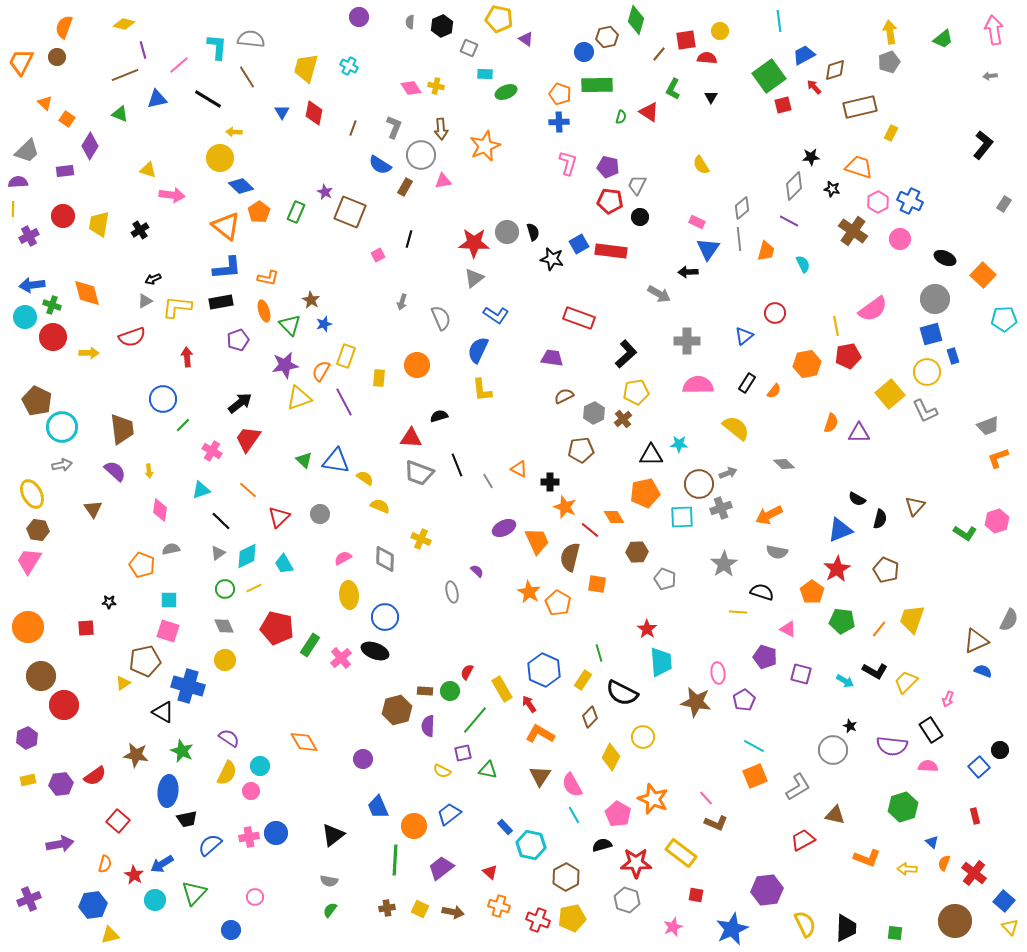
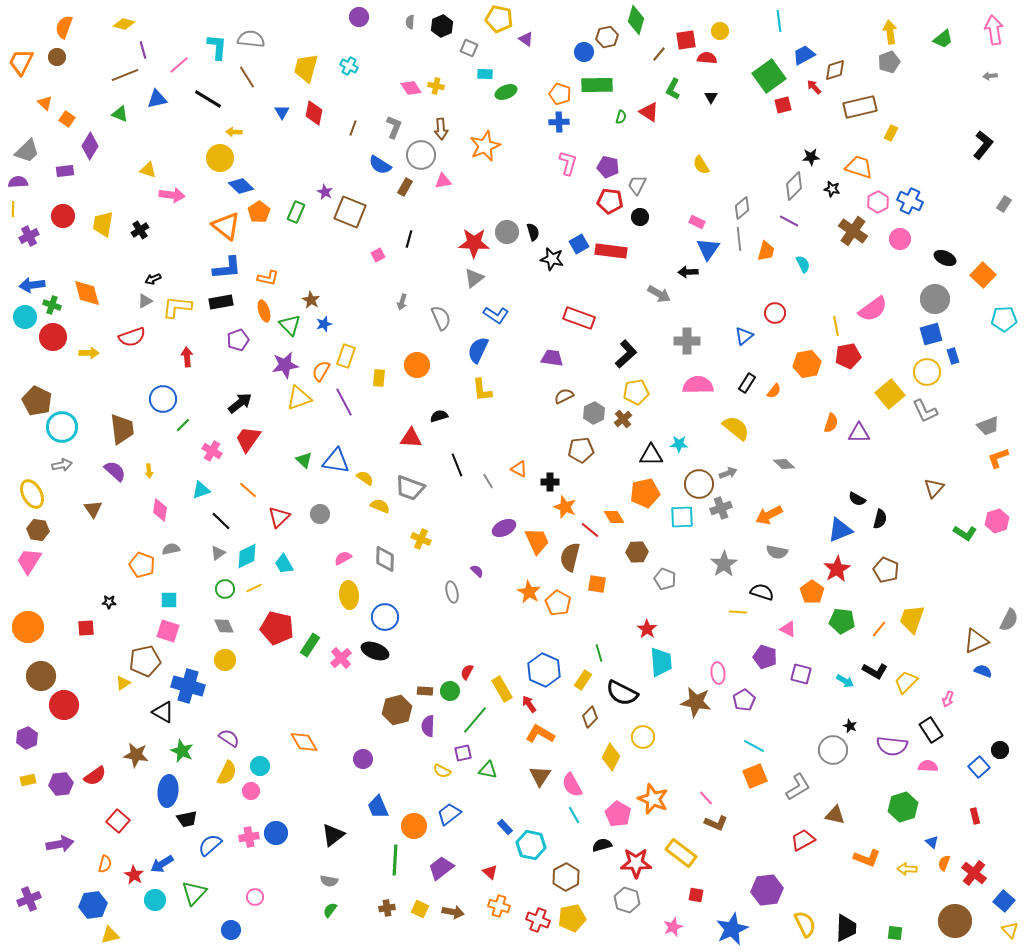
yellow trapezoid at (99, 224): moved 4 px right
gray trapezoid at (419, 473): moved 9 px left, 15 px down
brown triangle at (915, 506): moved 19 px right, 18 px up
yellow triangle at (1010, 927): moved 3 px down
